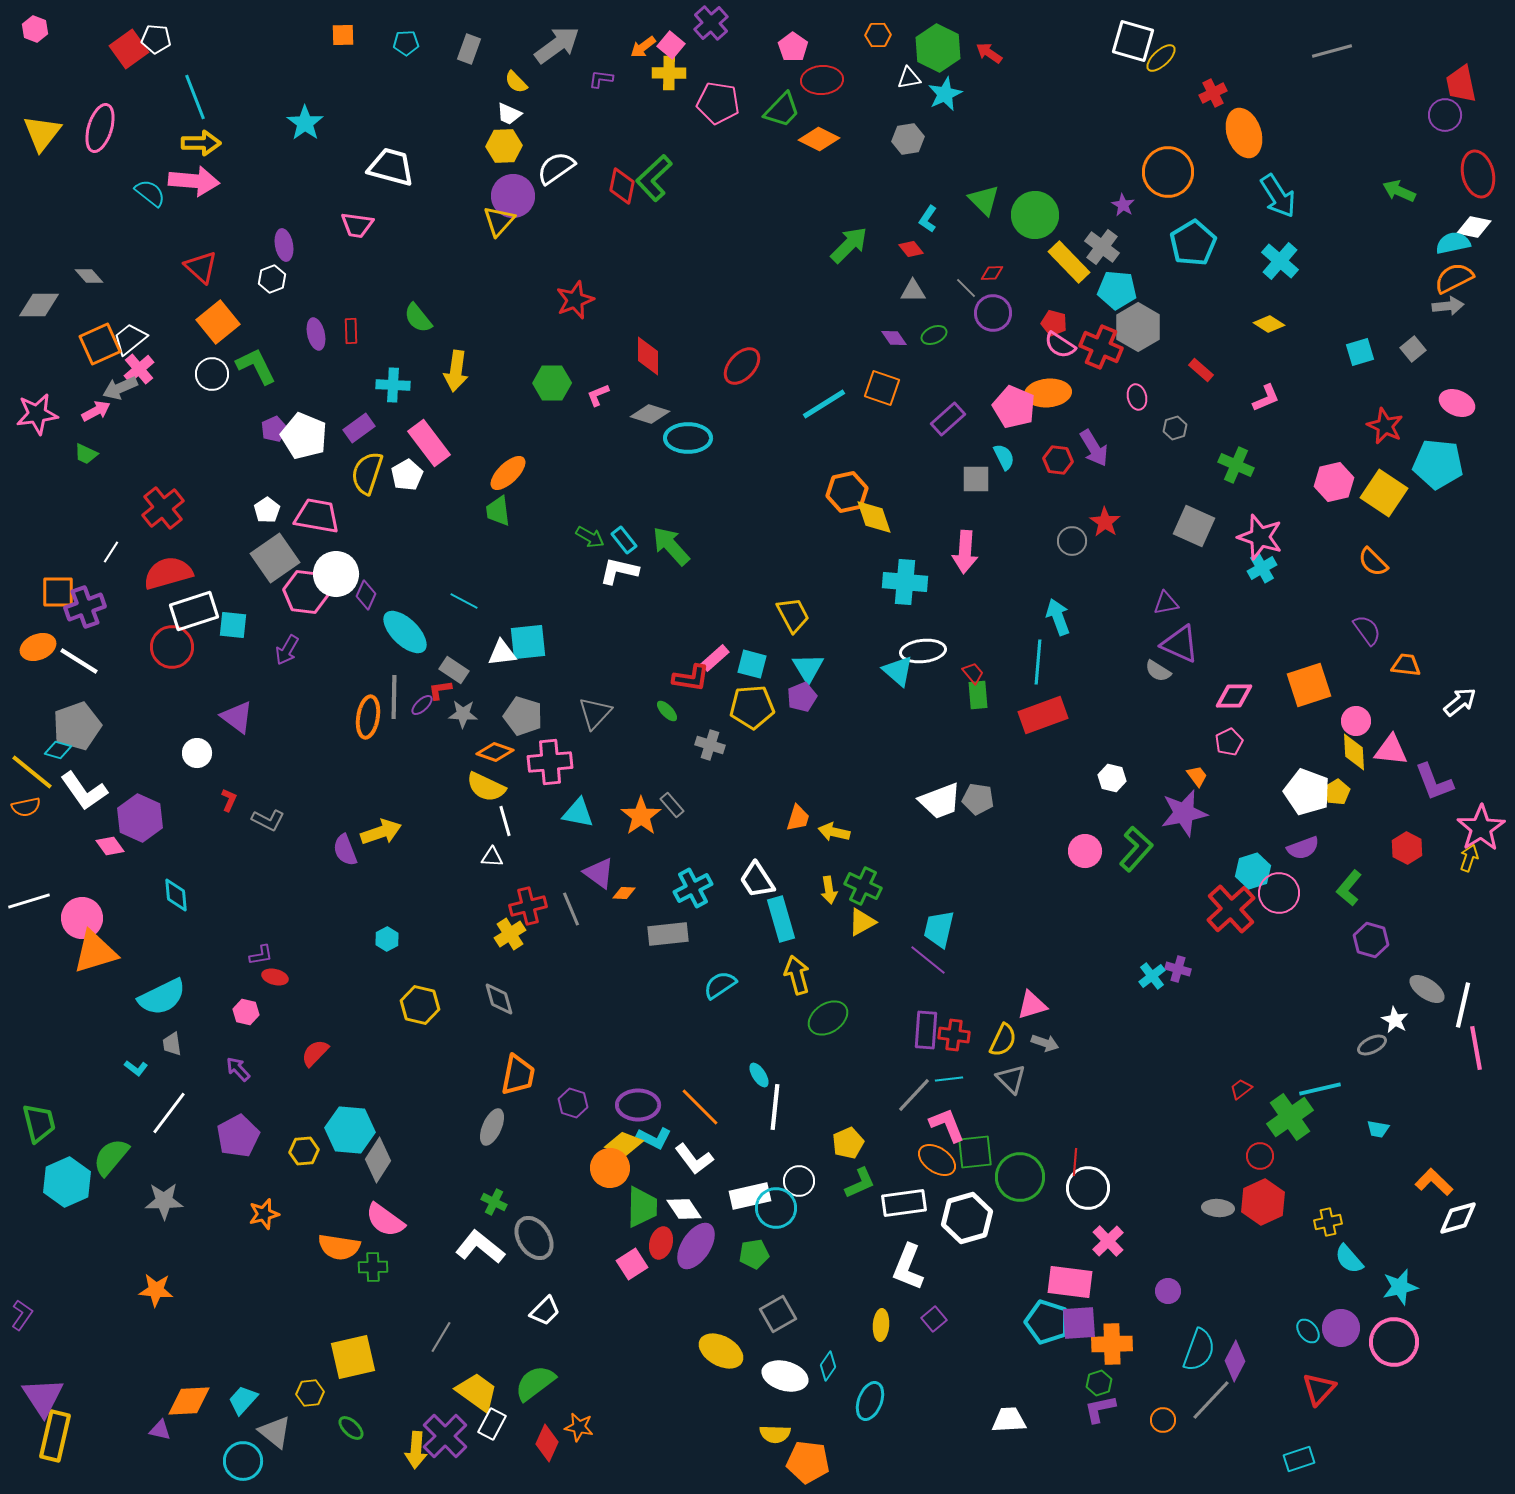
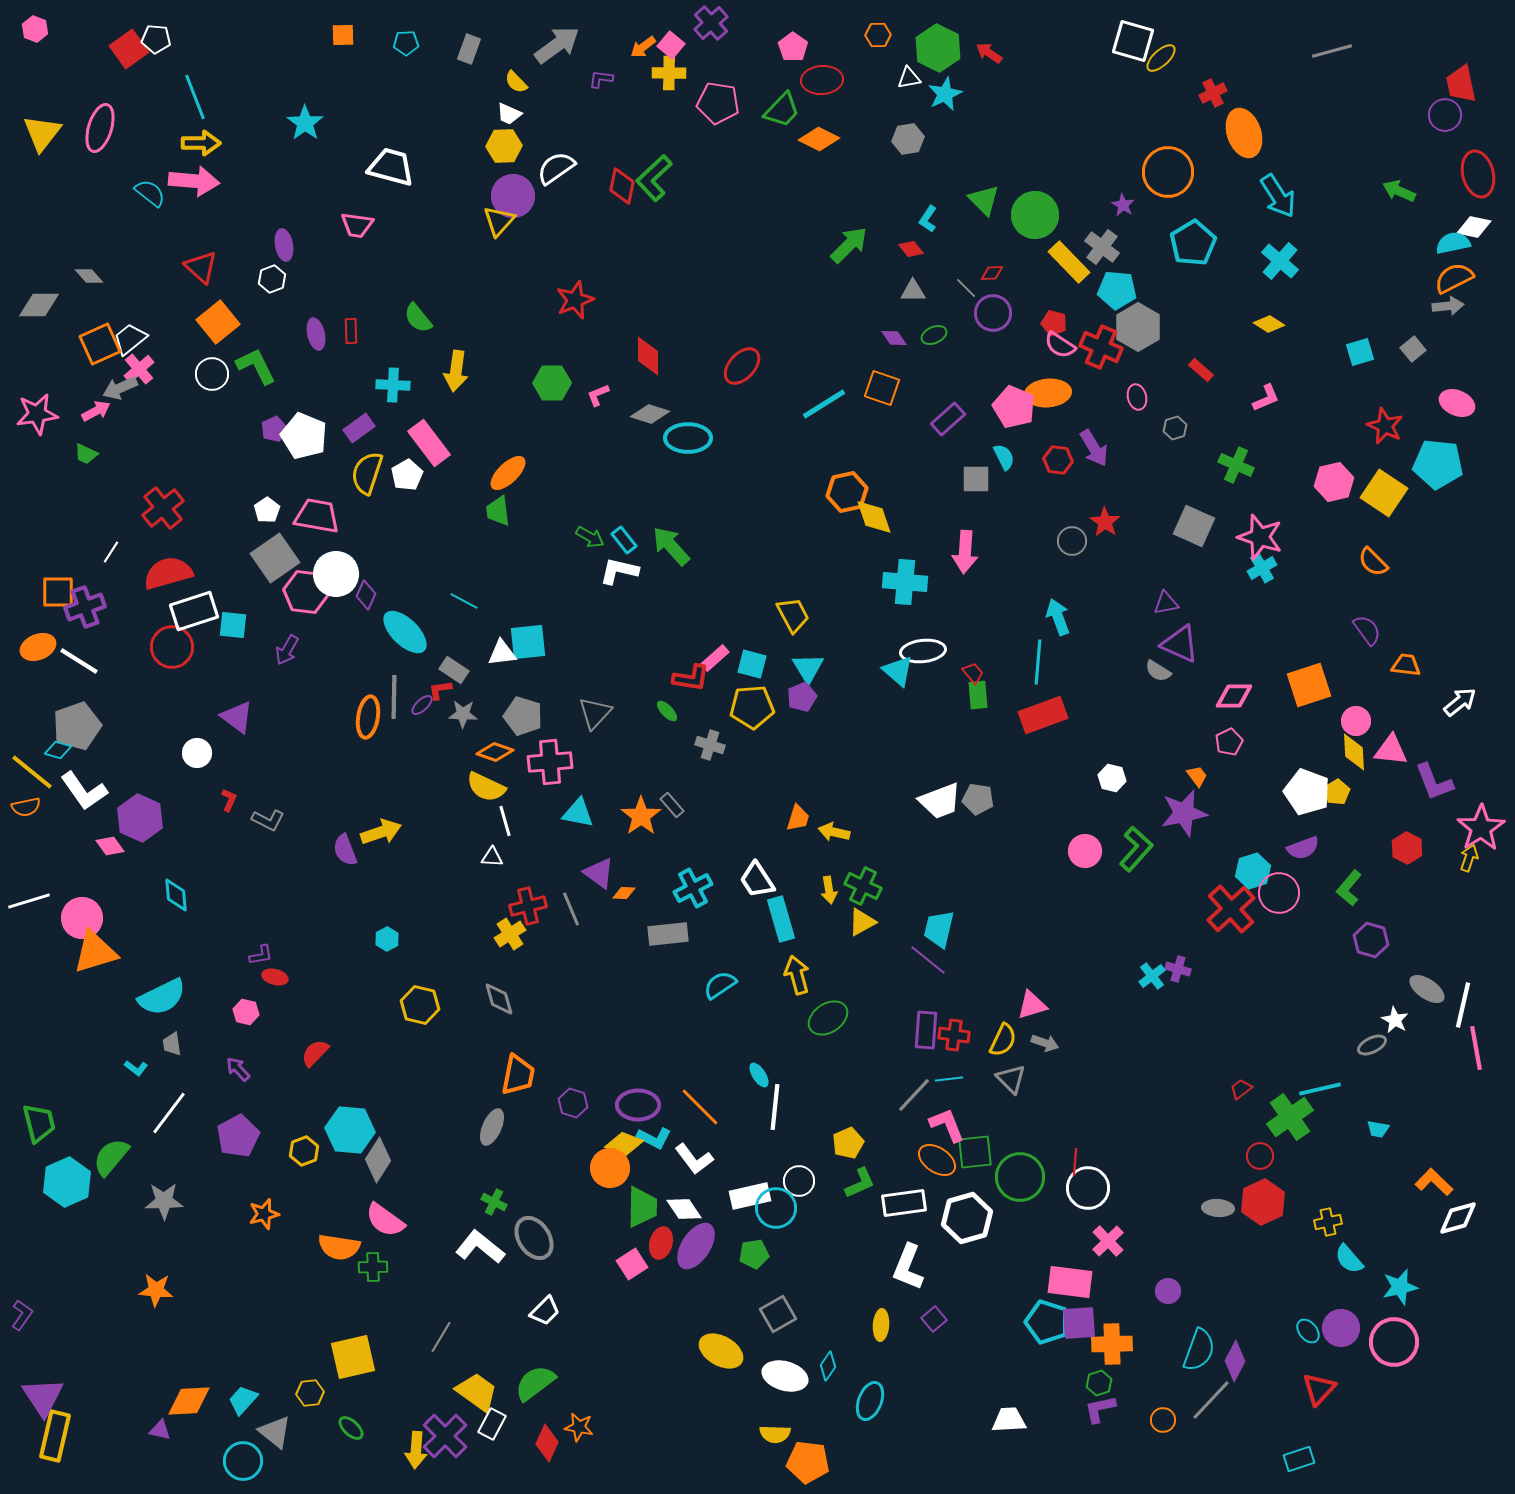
yellow hexagon at (304, 1151): rotated 16 degrees counterclockwise
